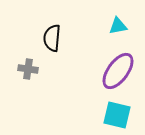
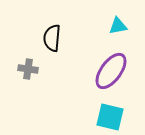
purple ellipse: moved 7 px left
cyan square: moved 7 px left, 2 px down
